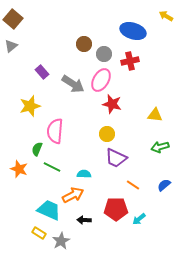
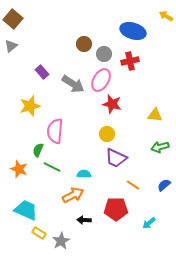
green semicircle: moved 1 px right, 1 px down
cyan trapezoid: moved 23 px left
cyan arrow: moved 10 px right, 4 px down
